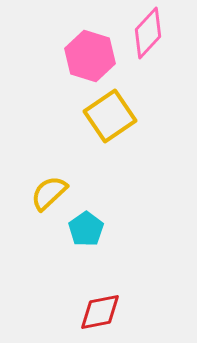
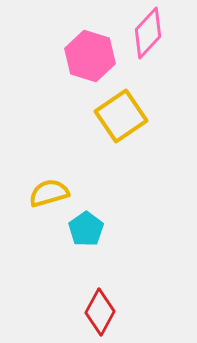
yellow square: moved 11 px right
yellow semicircle: rotated 27 degrees clockwise
red diamond: rotated 51 degrees counterclockwise
